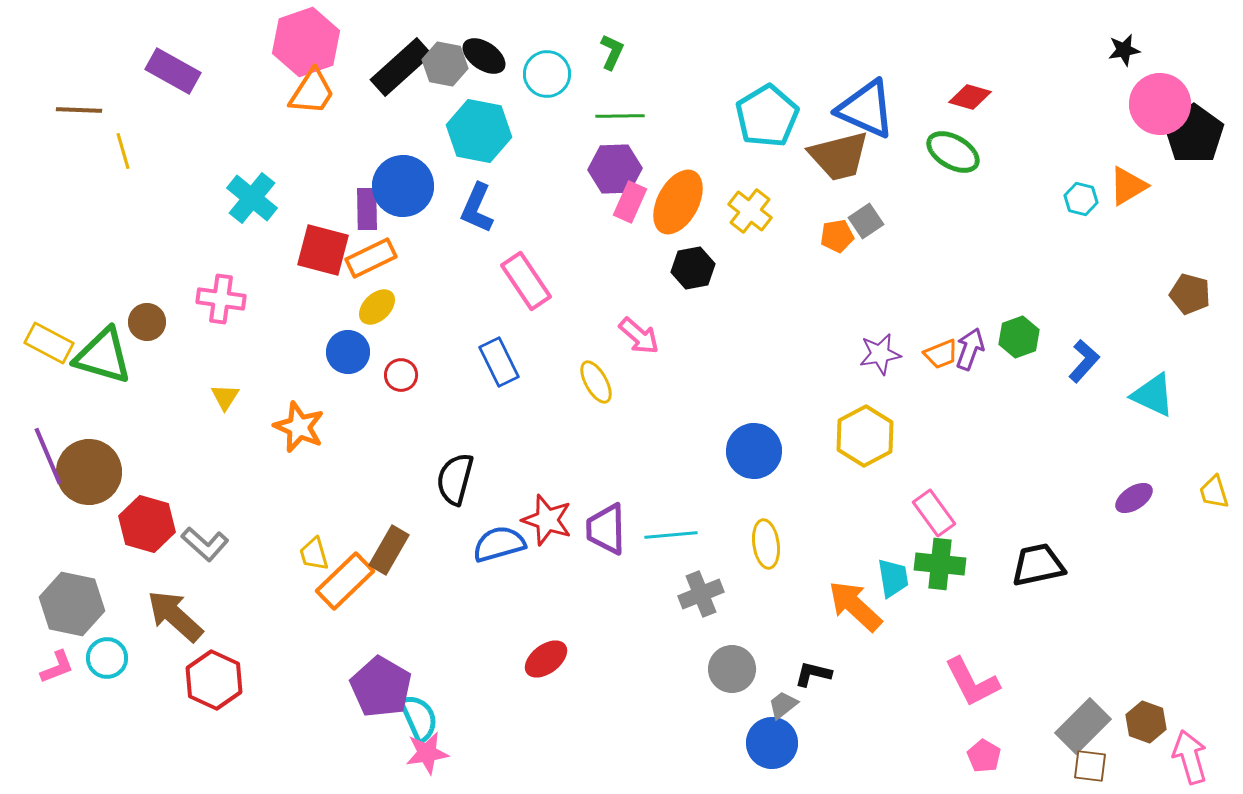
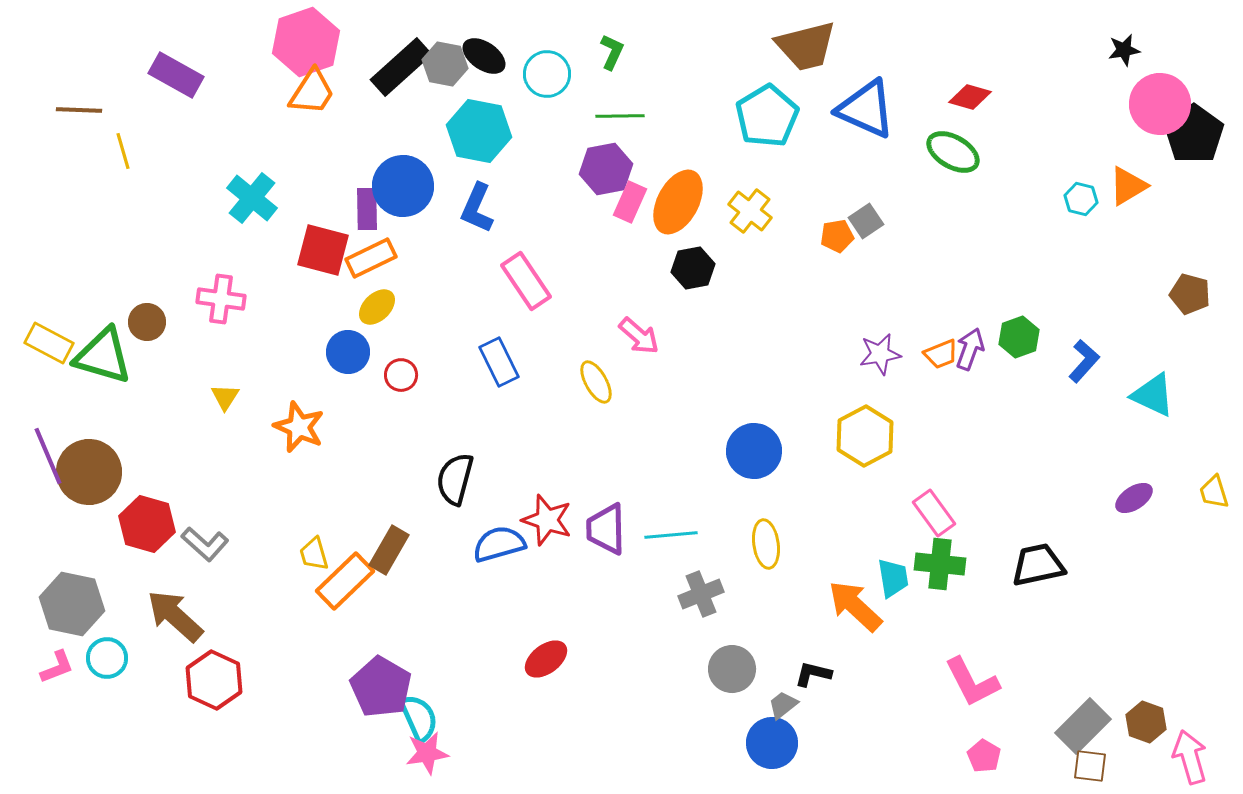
purple rectangle at (173, 71): moved 3 px right, 4 px down
brown trapezoid at (839, 156): moved 33 px left, 110 px up
purple hexagon at (615, 169): moved 9 px left; rotated 9 degrees counterclockwise
